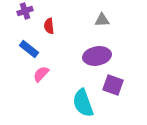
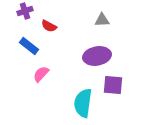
red semicircle: rotated 56 degrees counterclockwise
blue rectangle: moved 3 px up
purple square: rotated 15 degrees counterclockwise
cyan semicircle: rotated 28 degrees clockwise
